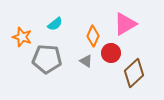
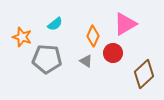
red circle: moved 2 px right
brown diamond: moved 10 px right, 1 px down
